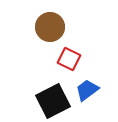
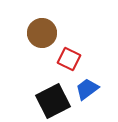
brown circle: moved 8 px left, 6 px down
blue trapezoid: moved 1 px up
